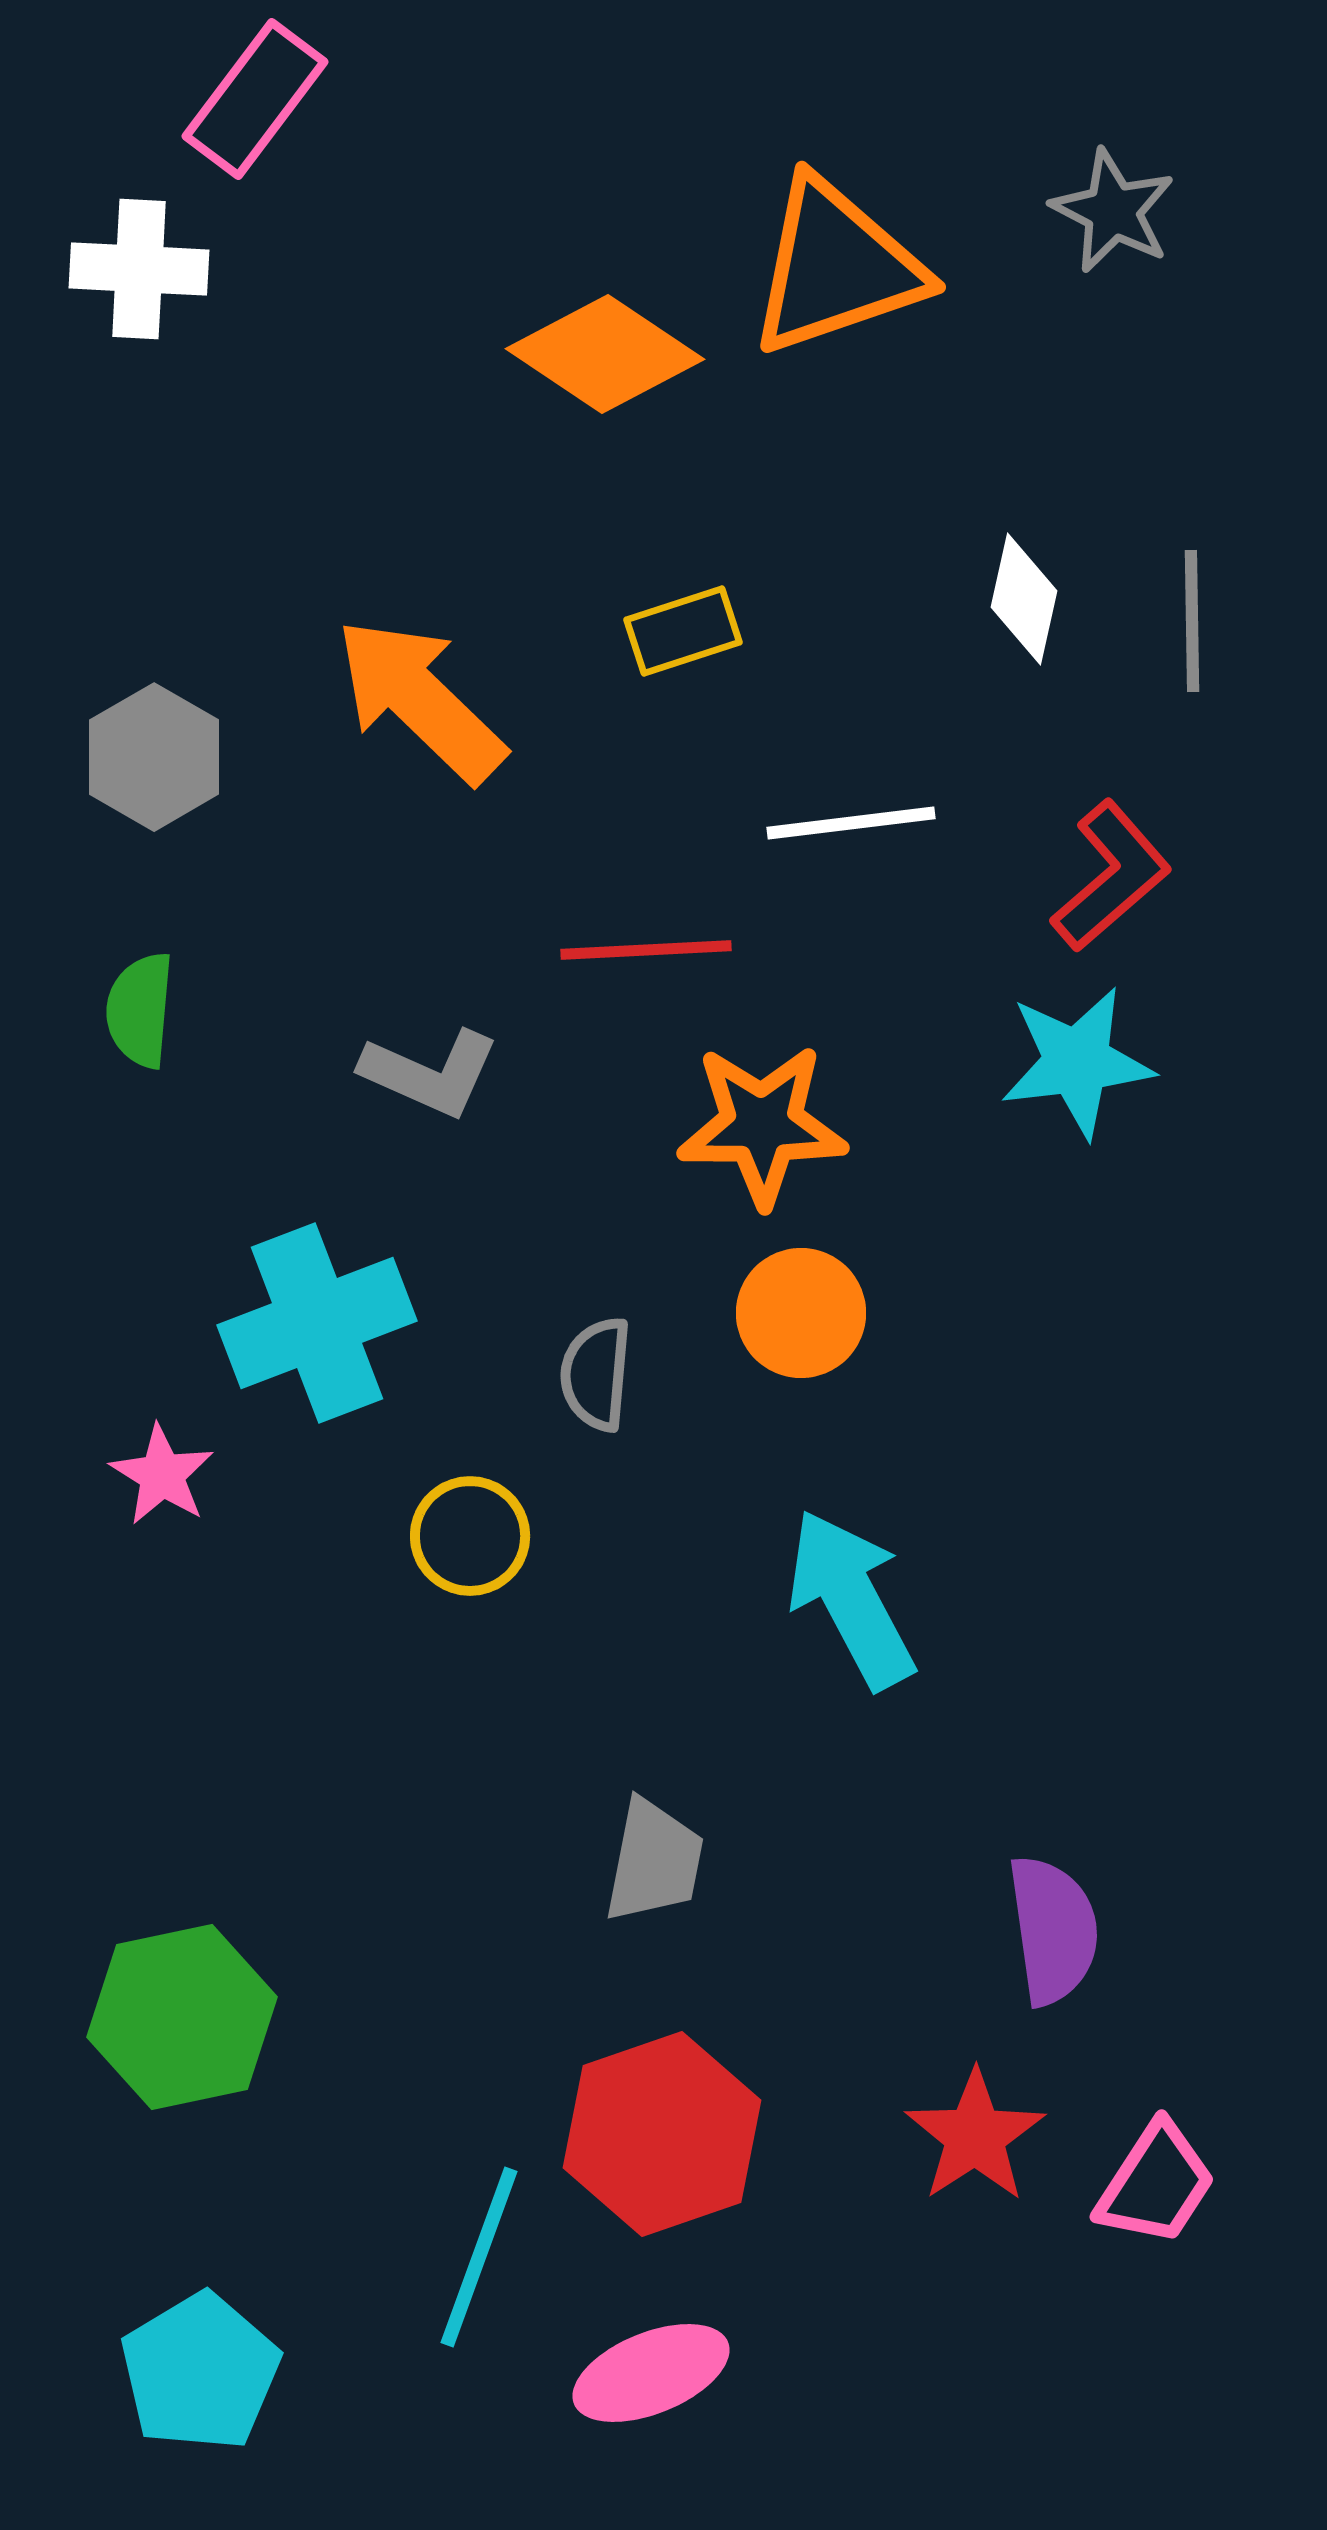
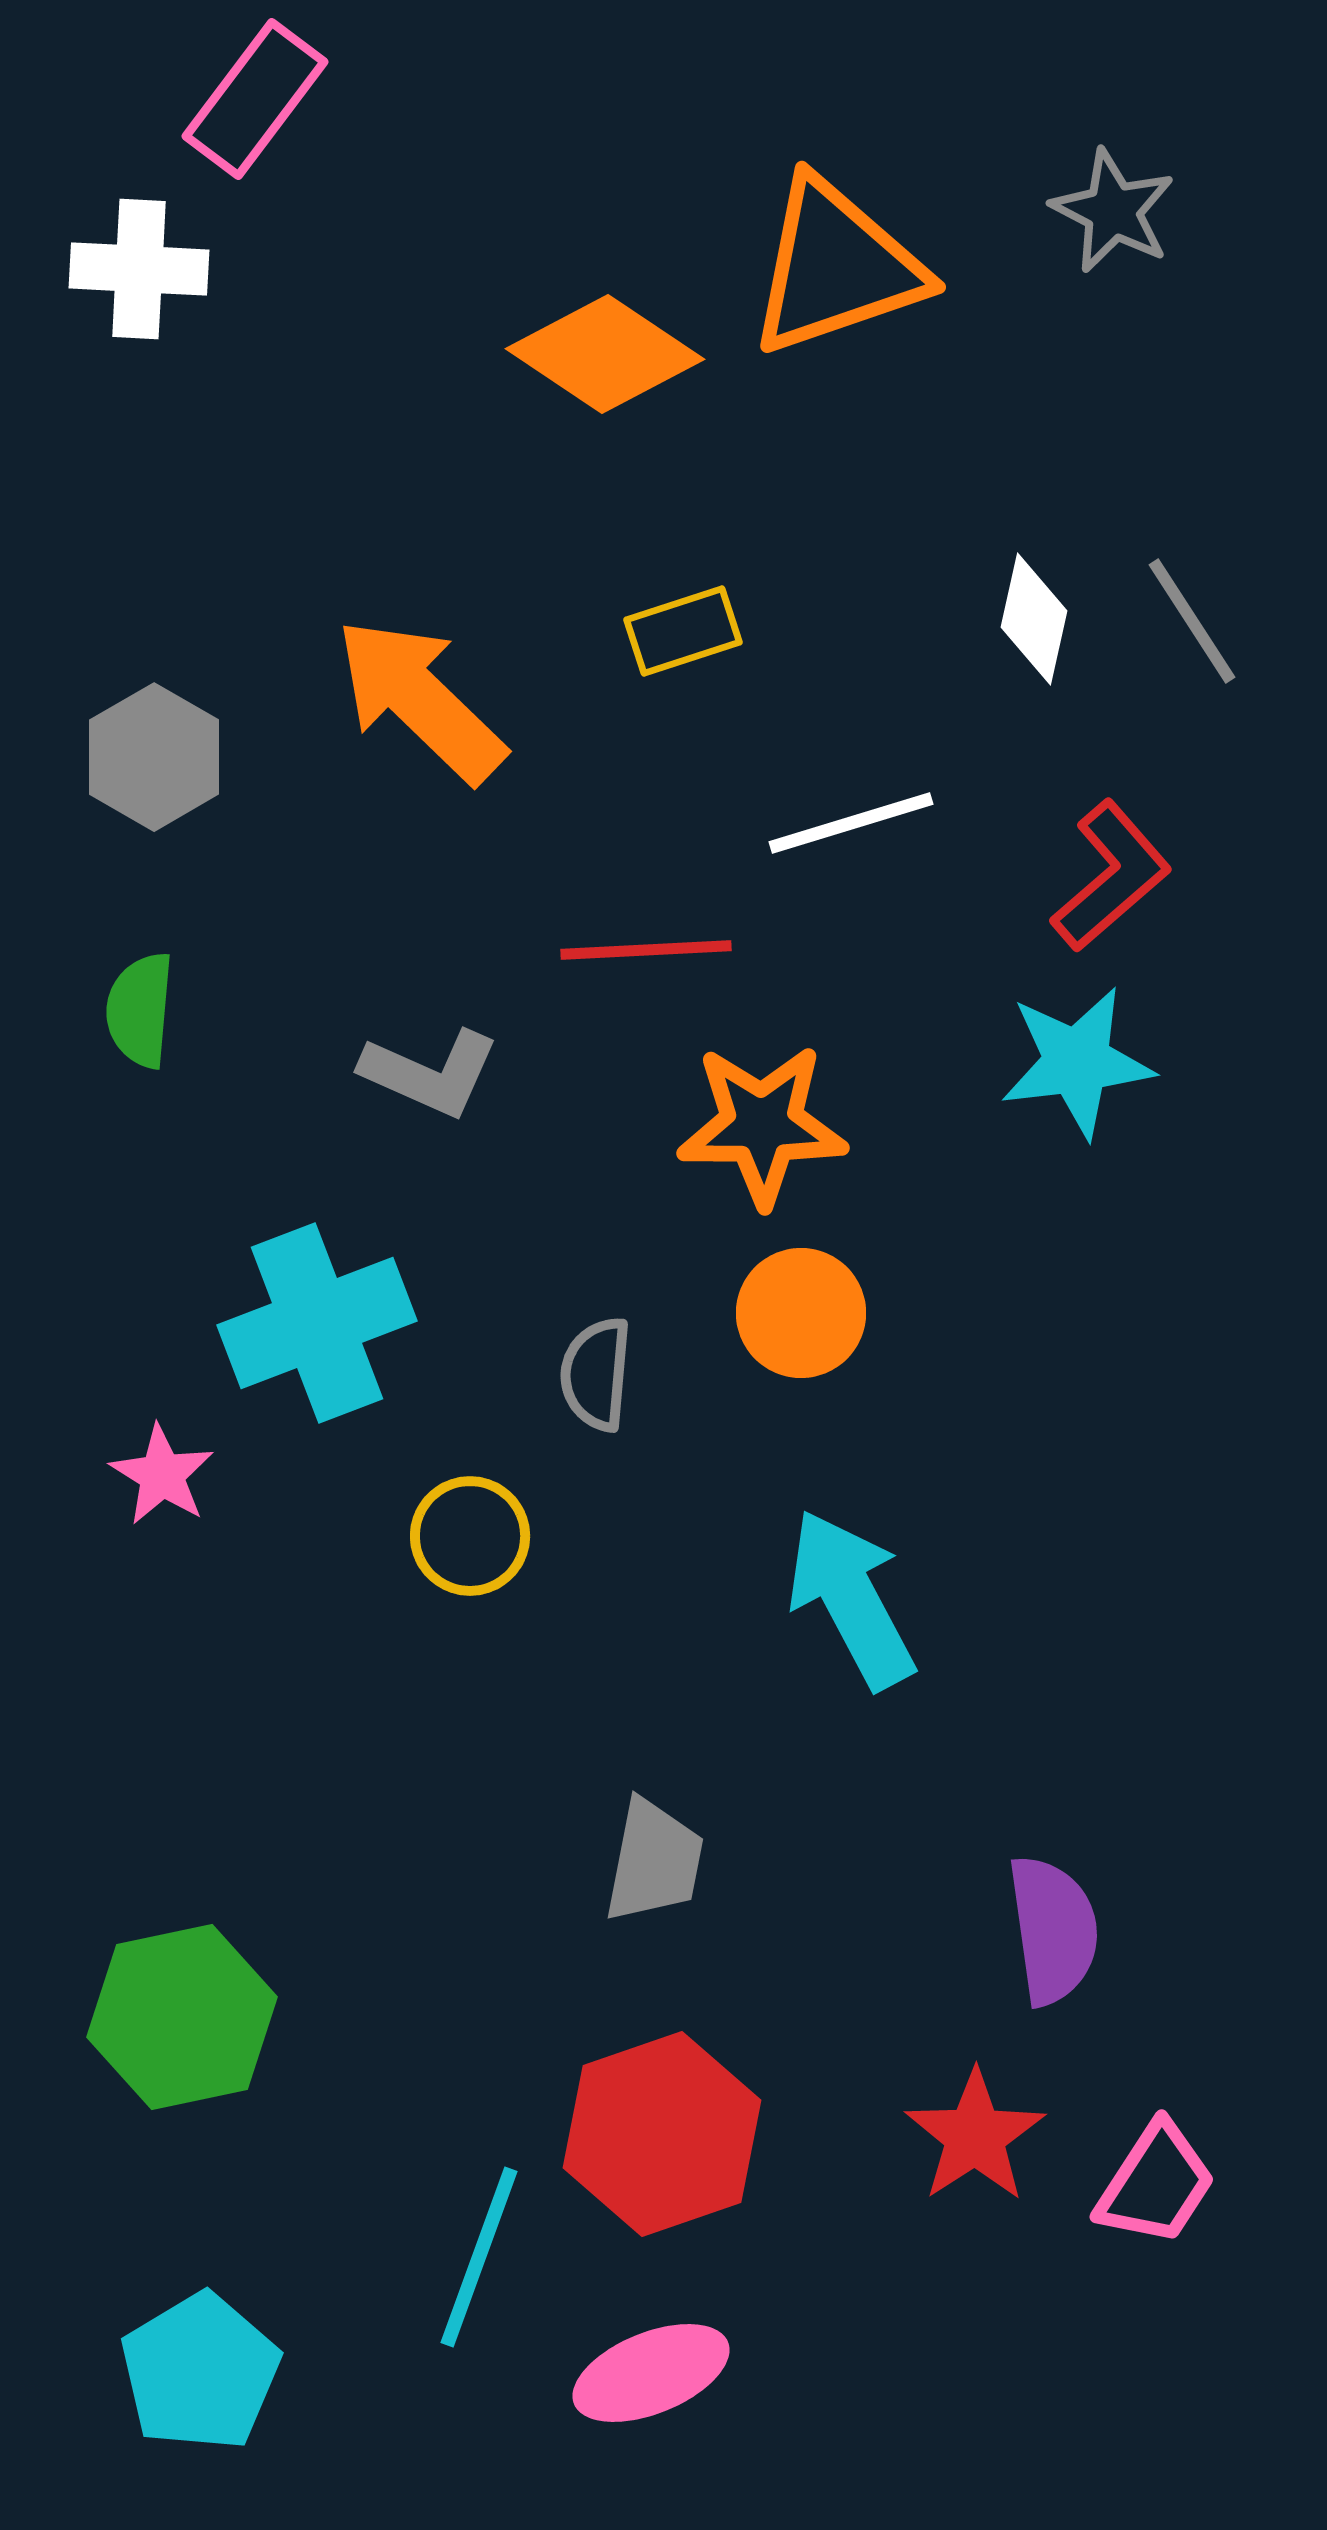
white diamond: moved 10 px right, 20 px down
gray line: rotated 32 degrees counterclockwise
white line: rotated 10 degrees counterclockwise
